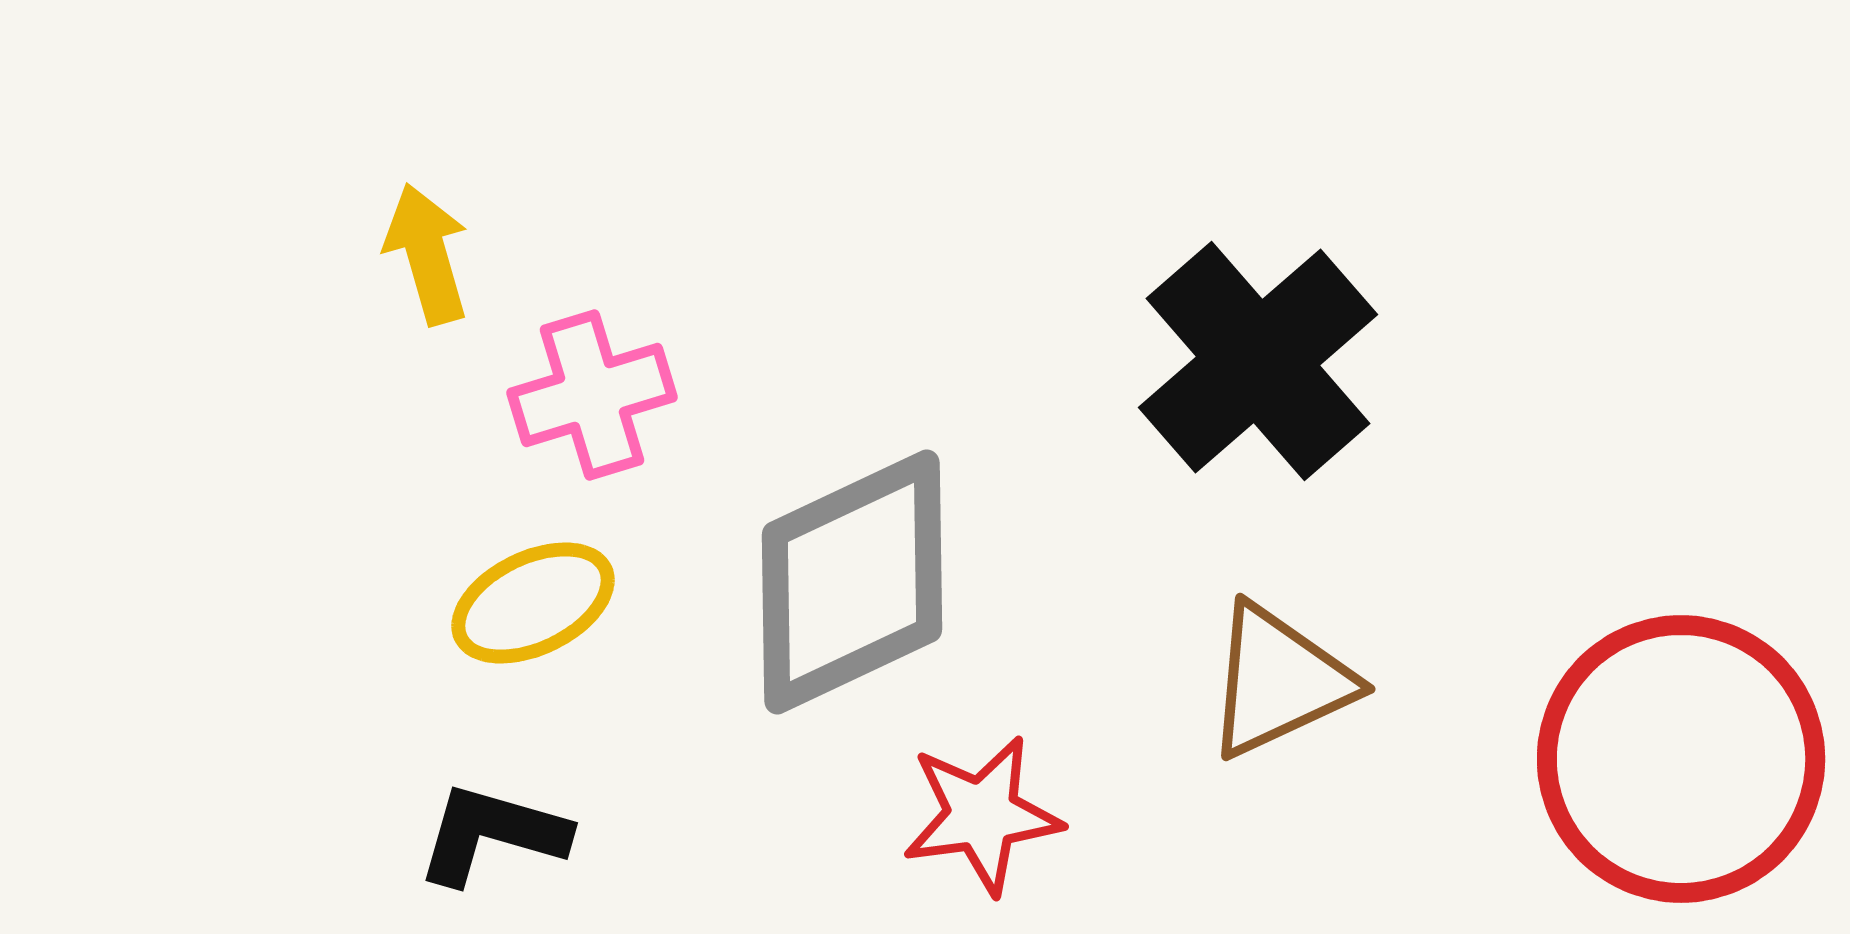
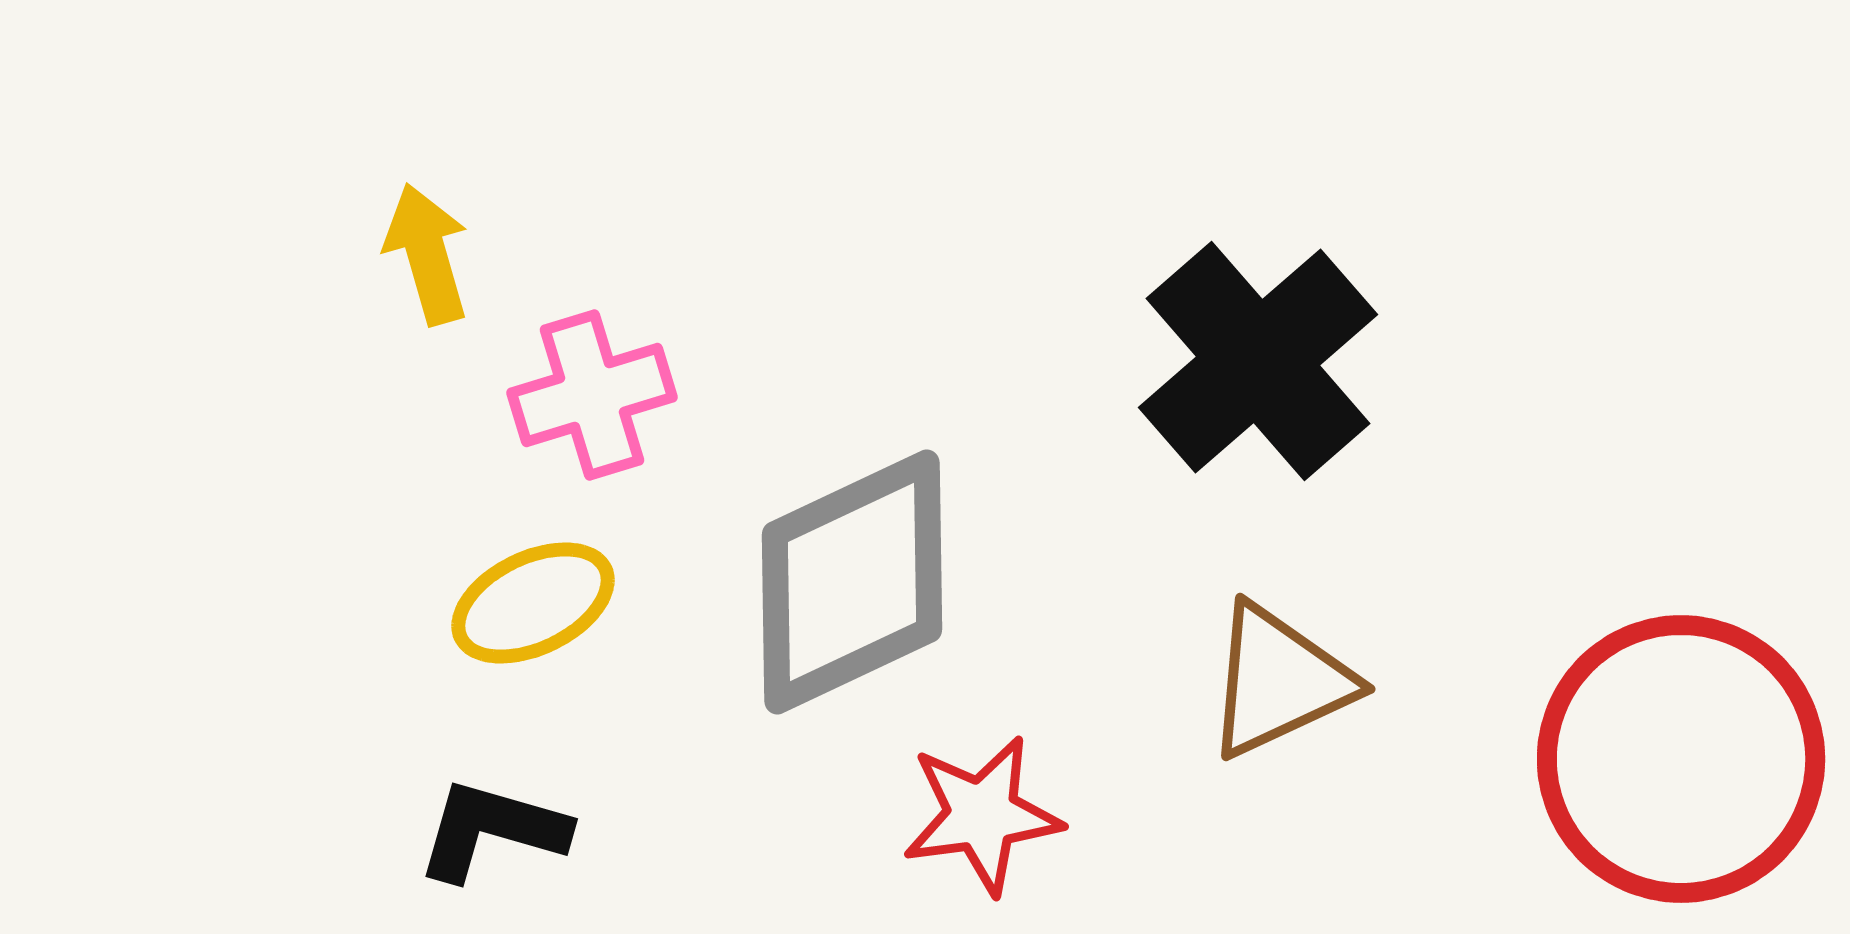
black L-shape: moved 4 px up
